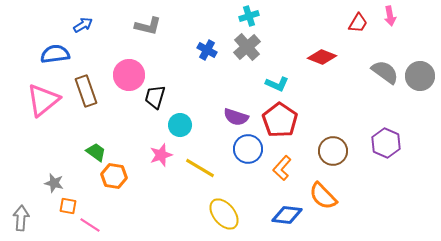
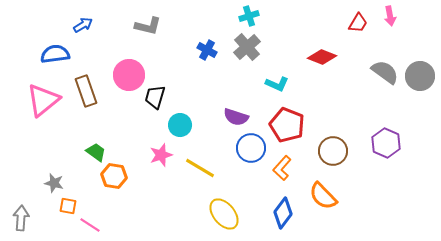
red pentagon: moved 7 px right, 5 px down; rotated 12 degrees counterclockwise
blue circle: moved 3 px right, 1 px up
blue diamond: moved 4 px left, 2 px up; rotated 60 degrees counterclockwise
